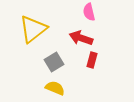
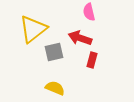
red arrow: moved 1 px left
gray square: moved 10 px up; rotated 18 degrees clockwise
